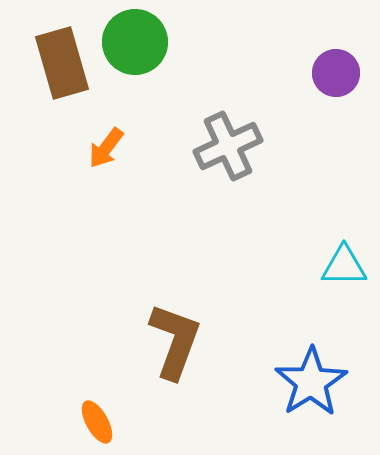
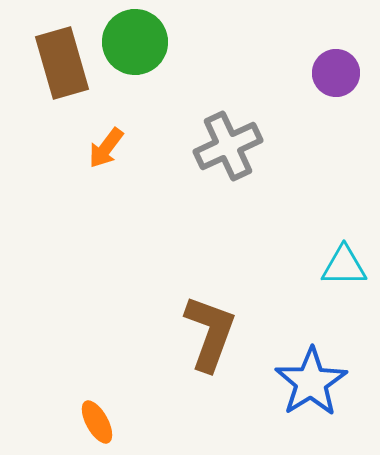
brown L-shape: moved 35 px right, 8 px up
